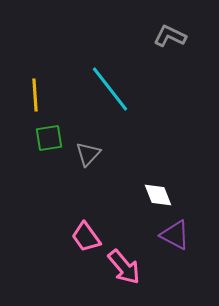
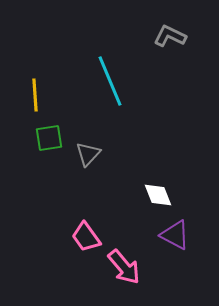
cyan line: moved 8 px up; rotated 15 degrees clockwise
